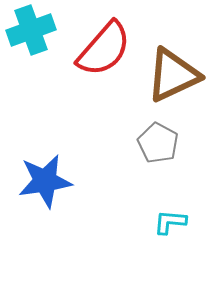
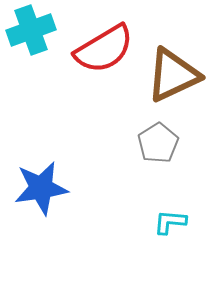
red semicircle: rotated 18 degrees clockwise
gray pentagon: rotated 12 degrees clockwise
blue star: moved 4 px left, 7 px down
